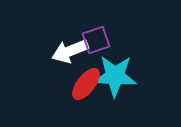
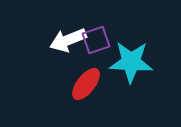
white arrow: moved 2 px left, 11 px up
cyan star: moved 16 px right, 14 px up
